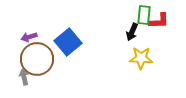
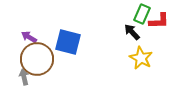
green rectangle: moved 2 px left, 1 px up; rotated 18 degrees clockwise
black arrow: rotated 114 degrees clockwise
purple arrow: rotated 49 degrees clockwise
blue square: rotated 36 degrees counterclockwise
yellow star: rotated 25 degrees clockwise
